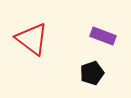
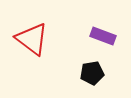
black pentagon: rotated 10 degrees clockwise
